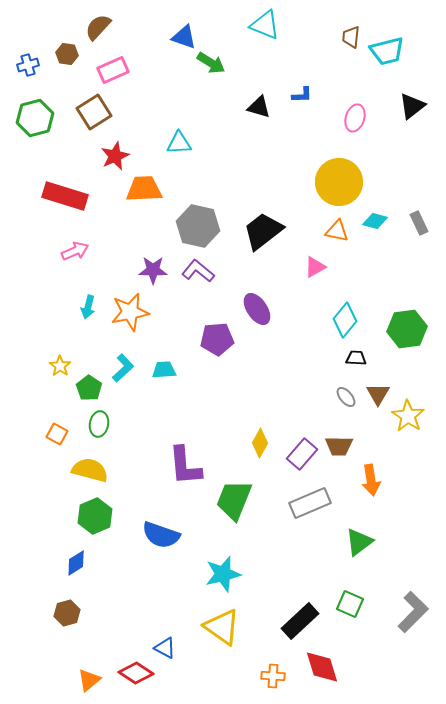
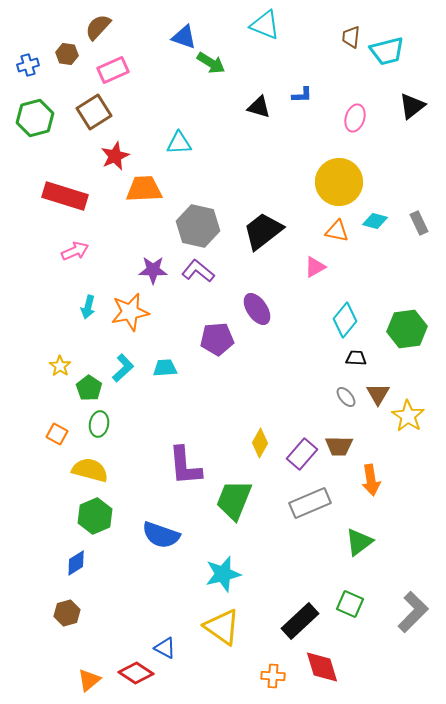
cyan trapezoid at (164, 370): moved 1 px right, 2 px up
